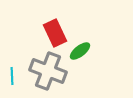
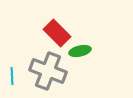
red rectangle: moved 2 px right; rotated 20 degrees counterclockwise
green ellipse: rotated 25 degrees clockwise
